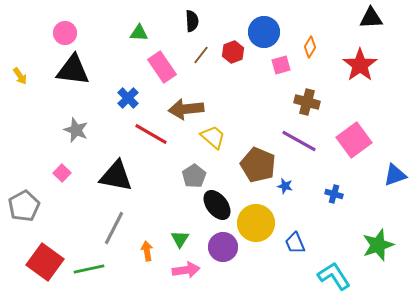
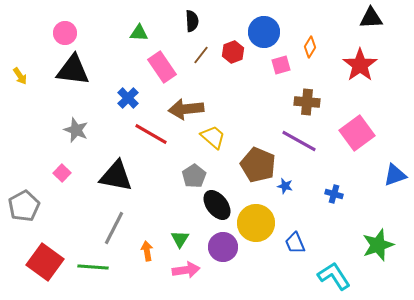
brown cross at (307, 102): rotated 10 degrees counterclockwise
pink square at (354, 140): moved 3 px right, 7 px up
green line at (89, 269): moved 4 px right, 2 px up; rotated 16 degrees clockwise
